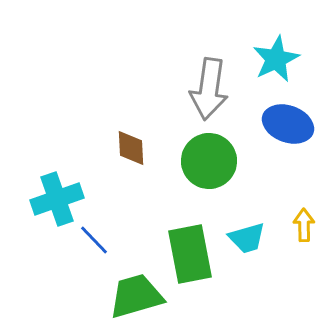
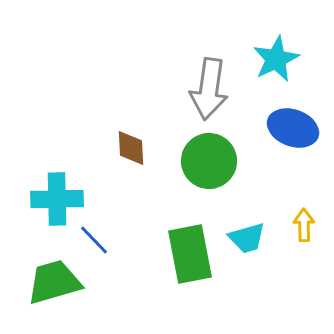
blue ellipse: moved 5 px right, 4 px down
cyan cross: rotated 18 degrees clockwise
green trapezoid: moved 82 px left, 14 px up
